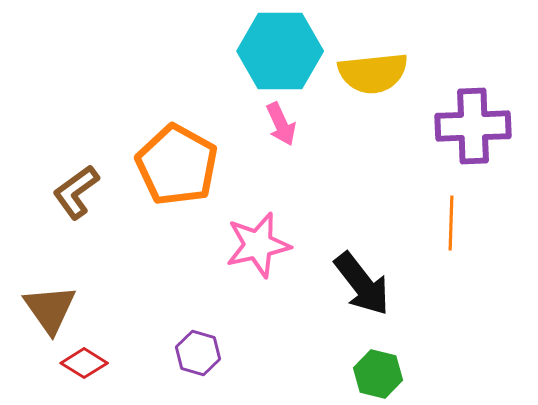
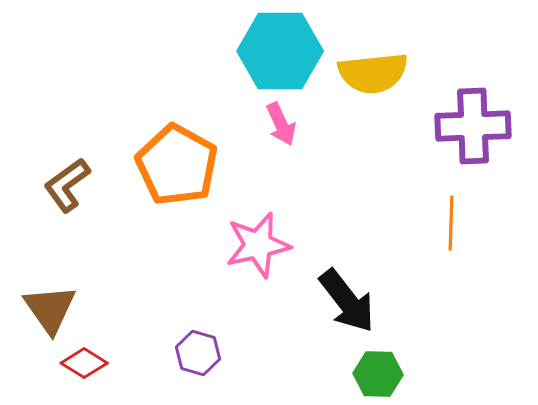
brown L-shape: moved 9 px left, 7 px up
black arrow: moved 15 px left, 17 px down
green hexagon: rotated 12 degrees counterclockwise
